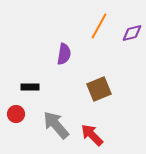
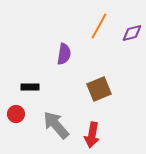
red arrow: rotated 125 degrees counterclockwise
